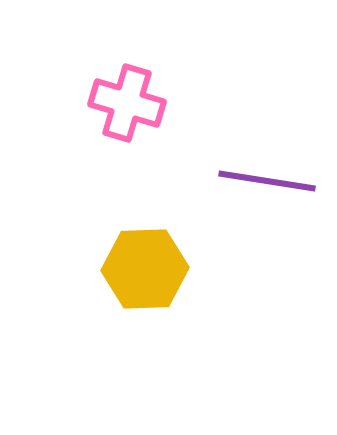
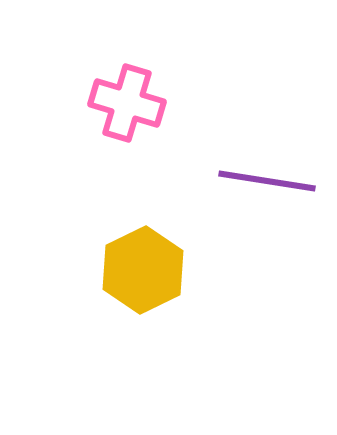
yellow hexagon: moved 2 px left, 1 px down; rotated 24 degrees counterclockwise
